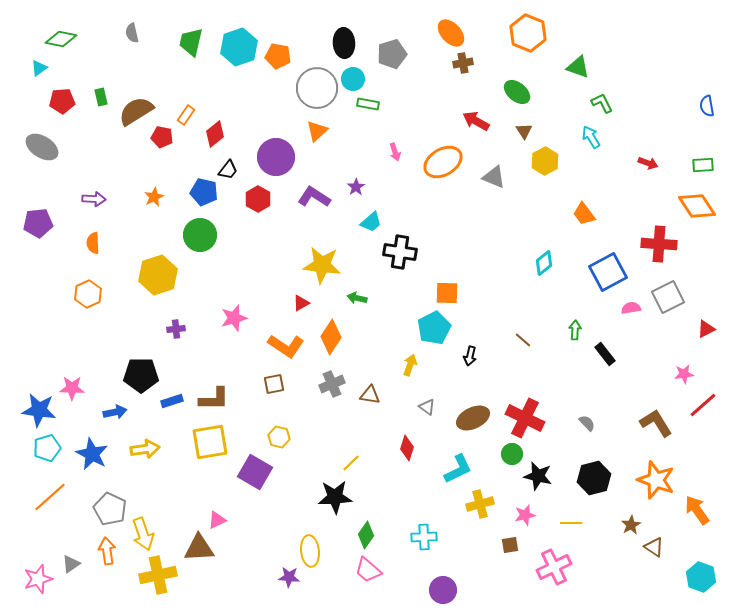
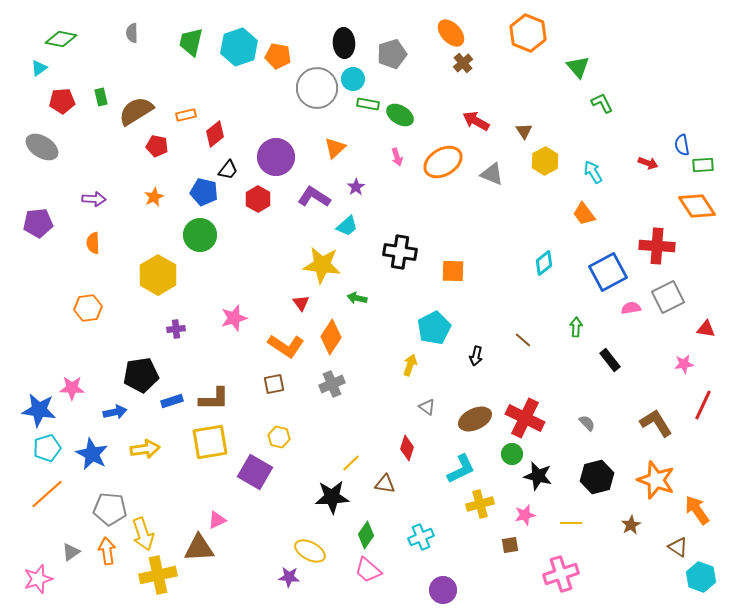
gray semicircle at (132, 33): rotated 12 degrees clockwise
brown cross at (463, 63): rotated 30 degrees counterclockwise
green triangle at (578, 67): rotated 30 degrees clockwise
green ellipse at (517, 92): moved 117 px left, 23 px down; rotated 8 degrees counterclockwise
blue semicircle at (707, 106): moved 25 px left, 39 px down
orange rectangle at (186, 115): rotated 42 degrees clockwise
orange triangle at (317, 131): moved 18 px right, 17 px down
red pentagon at (162, 137): moved 5 px left, 9 px down
cyan arrow at (591, 137): moved 2 px right, 35 px down
pink arrow at (395, 152): moved 2 px right, 5 px down
gray triangle at (494, 177): moved 2 px left, 3 px up
cyan trapezoid at (371, 222): moved 24 px left, 4 px down
red cross at (659, 244): moved 2 px left, 2 px down
yellow hexagon at (158, 275): rotated 12 degrees counterclockwise
orange square at (447, 293): moved 6 px right, 22 px up
orange hexagon at (88, 294): moved 14 px down; rotated 16 degrees clockwise
red triangle at (301, 303): rotated 36 degrees counterclockwise
red triangle at (706, 329): rotated 36 degrees clockwise
green arrow at (575, 330): moved 1 px right, 3 px up
black rectangle at (605, 354): moved 5 px right, 6 px down
black arrow at (470, 356): moved 6 px right
pink star at (684, 374): moved 10 px up
black pentagon at (141, 375): rotated 8 degrees counterclockwise
brown triangle at (370, 395): moved 15 px right, 89 px down
red line at (703, 405): rotated 24 degrees counterclockwise
brown ellipse at (473, 418): moved 2 px right, 1 px down
cyan L-shape at (458, 469): moved 3 px right
black hexagon at (594, 478): moved 3 px right, 1 px up
orange line at (50, 497): moved 3 px left, 3 px up
black star at (335, 497): moved 3 px left
gray pentagon at (110, 509): rotated 20 degrees counterclockwise
cyan cross at (424, 537): moved 3 px left; rotated 20 degrees counterclockwise
brown triangle at (654, 547): moved 24 px right
yellow ellipse at (310, 551): rotated 56 degrees counterclockwise
gray triangle at (71, 564): moved 12 px up
pink cross at (554, 567): moved 7 px right, 7 px down; rotated 8 degrees clockwise
